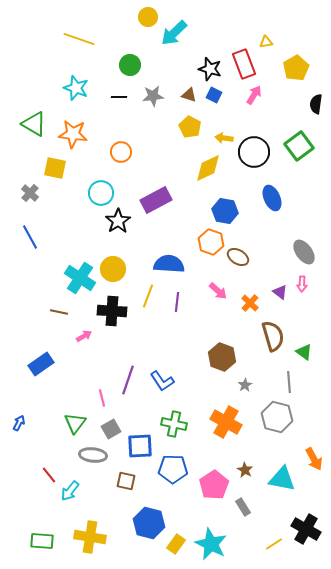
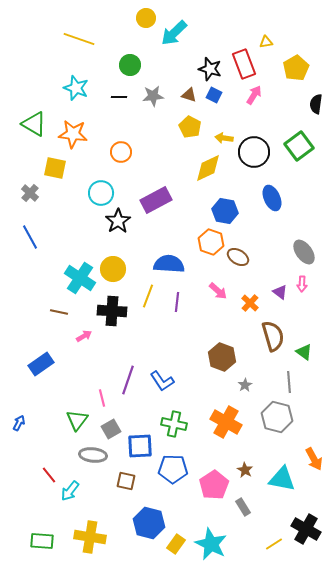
yellow circle at (148, 17): moved 2 px left, 1 px down
green triangle at (75, 423): moved 2 px right, 3 px up
